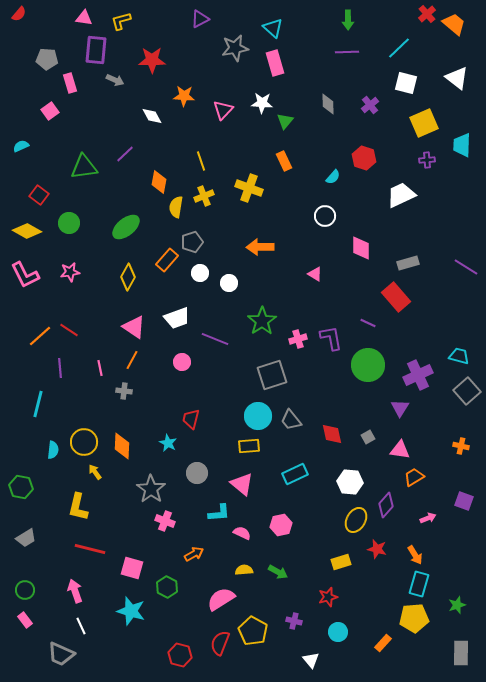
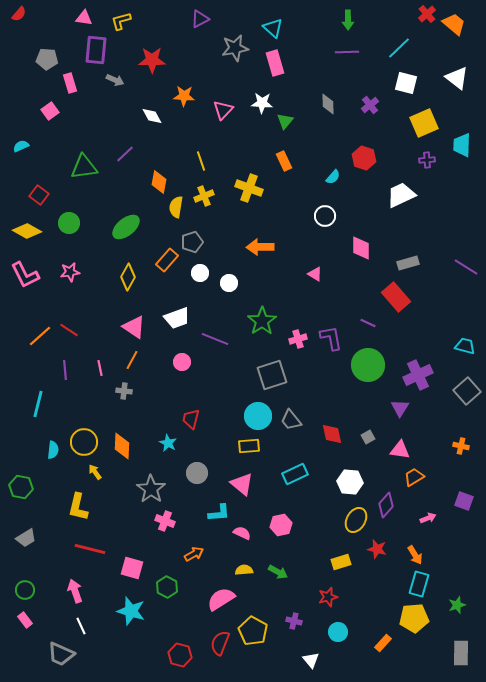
cyan trapezoid at (459, 356): moved 6 px right, 10 px up
purple line at (60, 368): moved 5 px right, 2 px down
